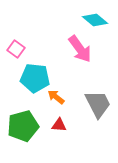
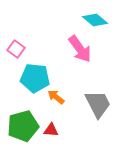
red triangle: moved 8 px left, 5 px down
